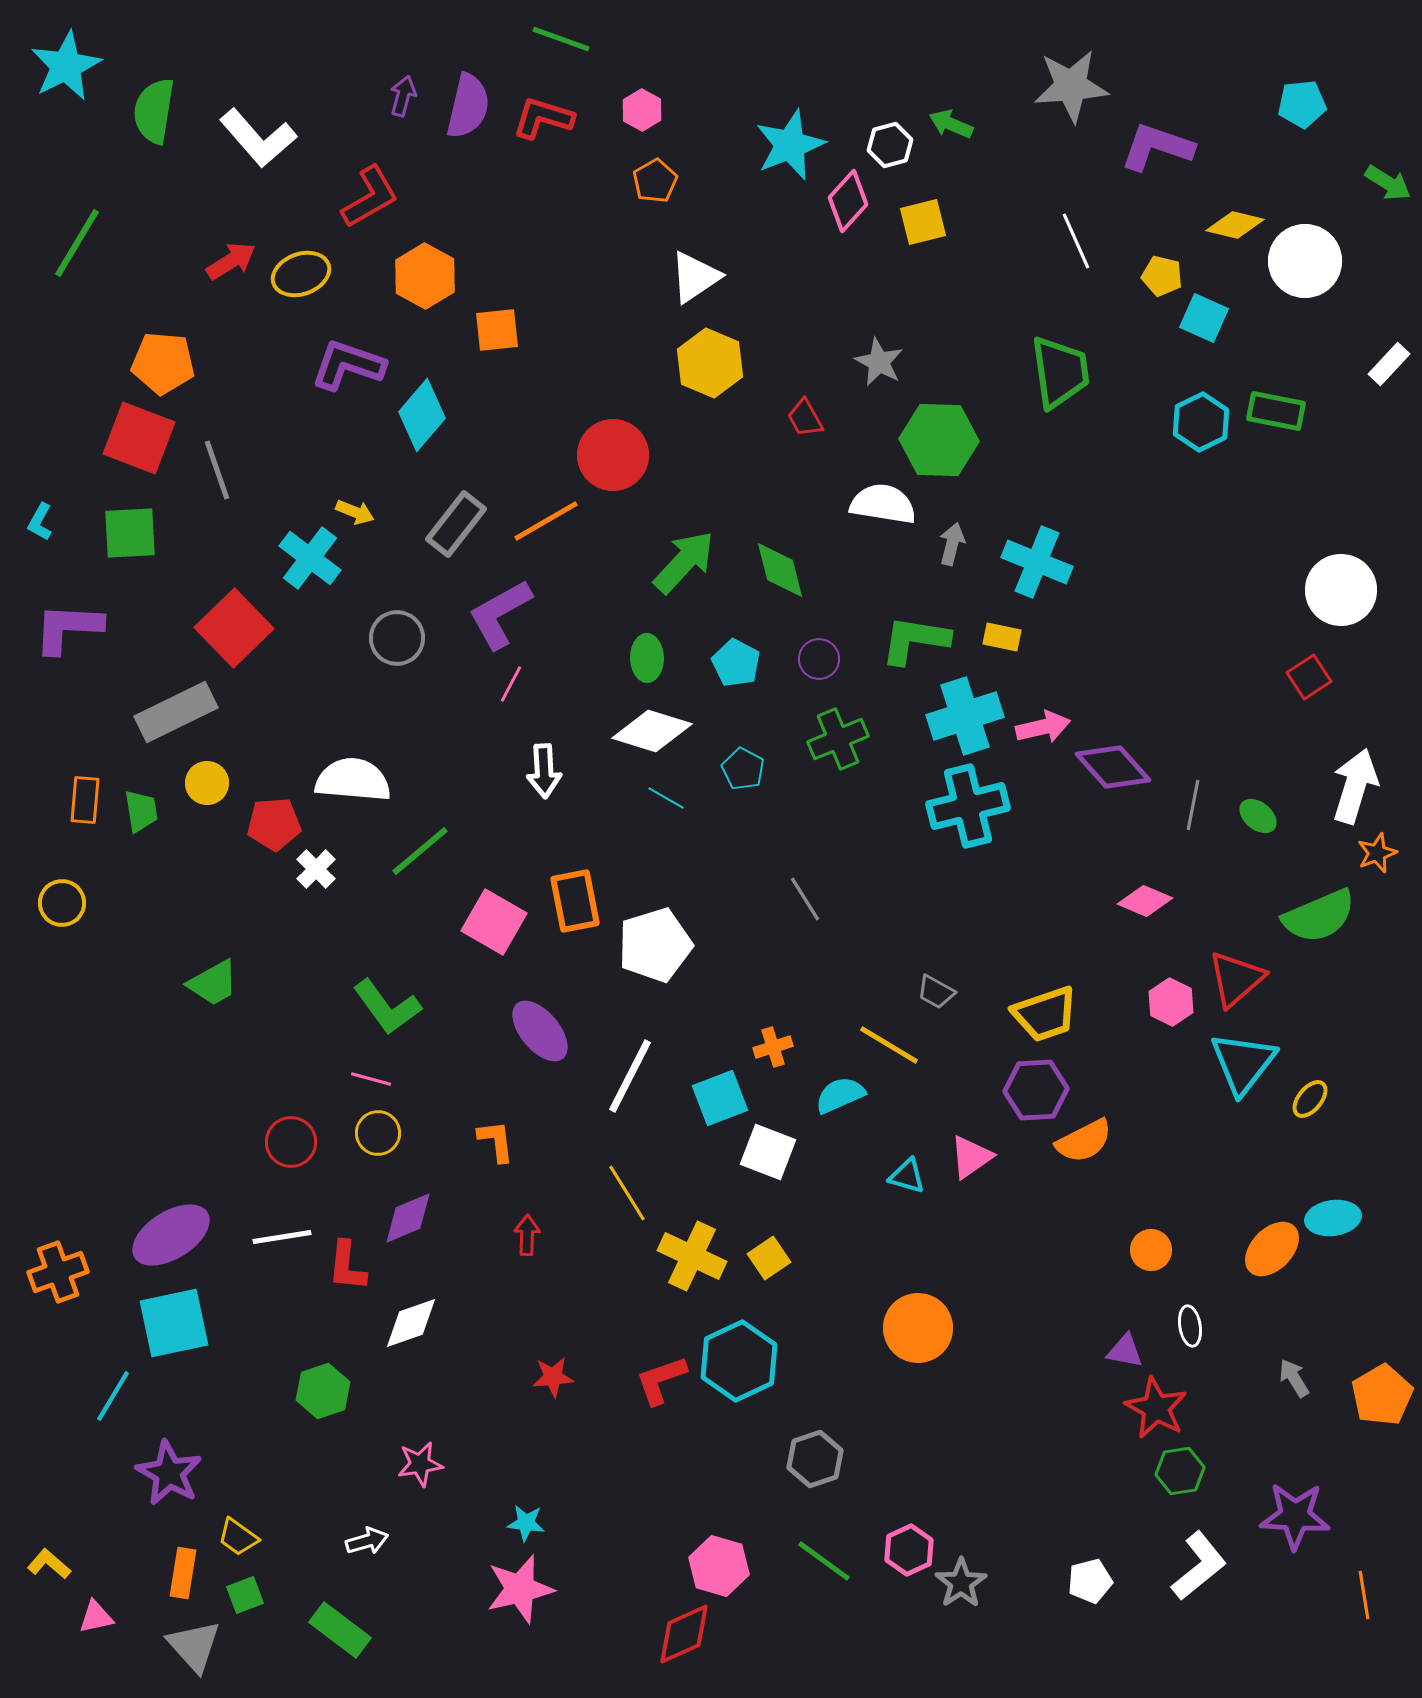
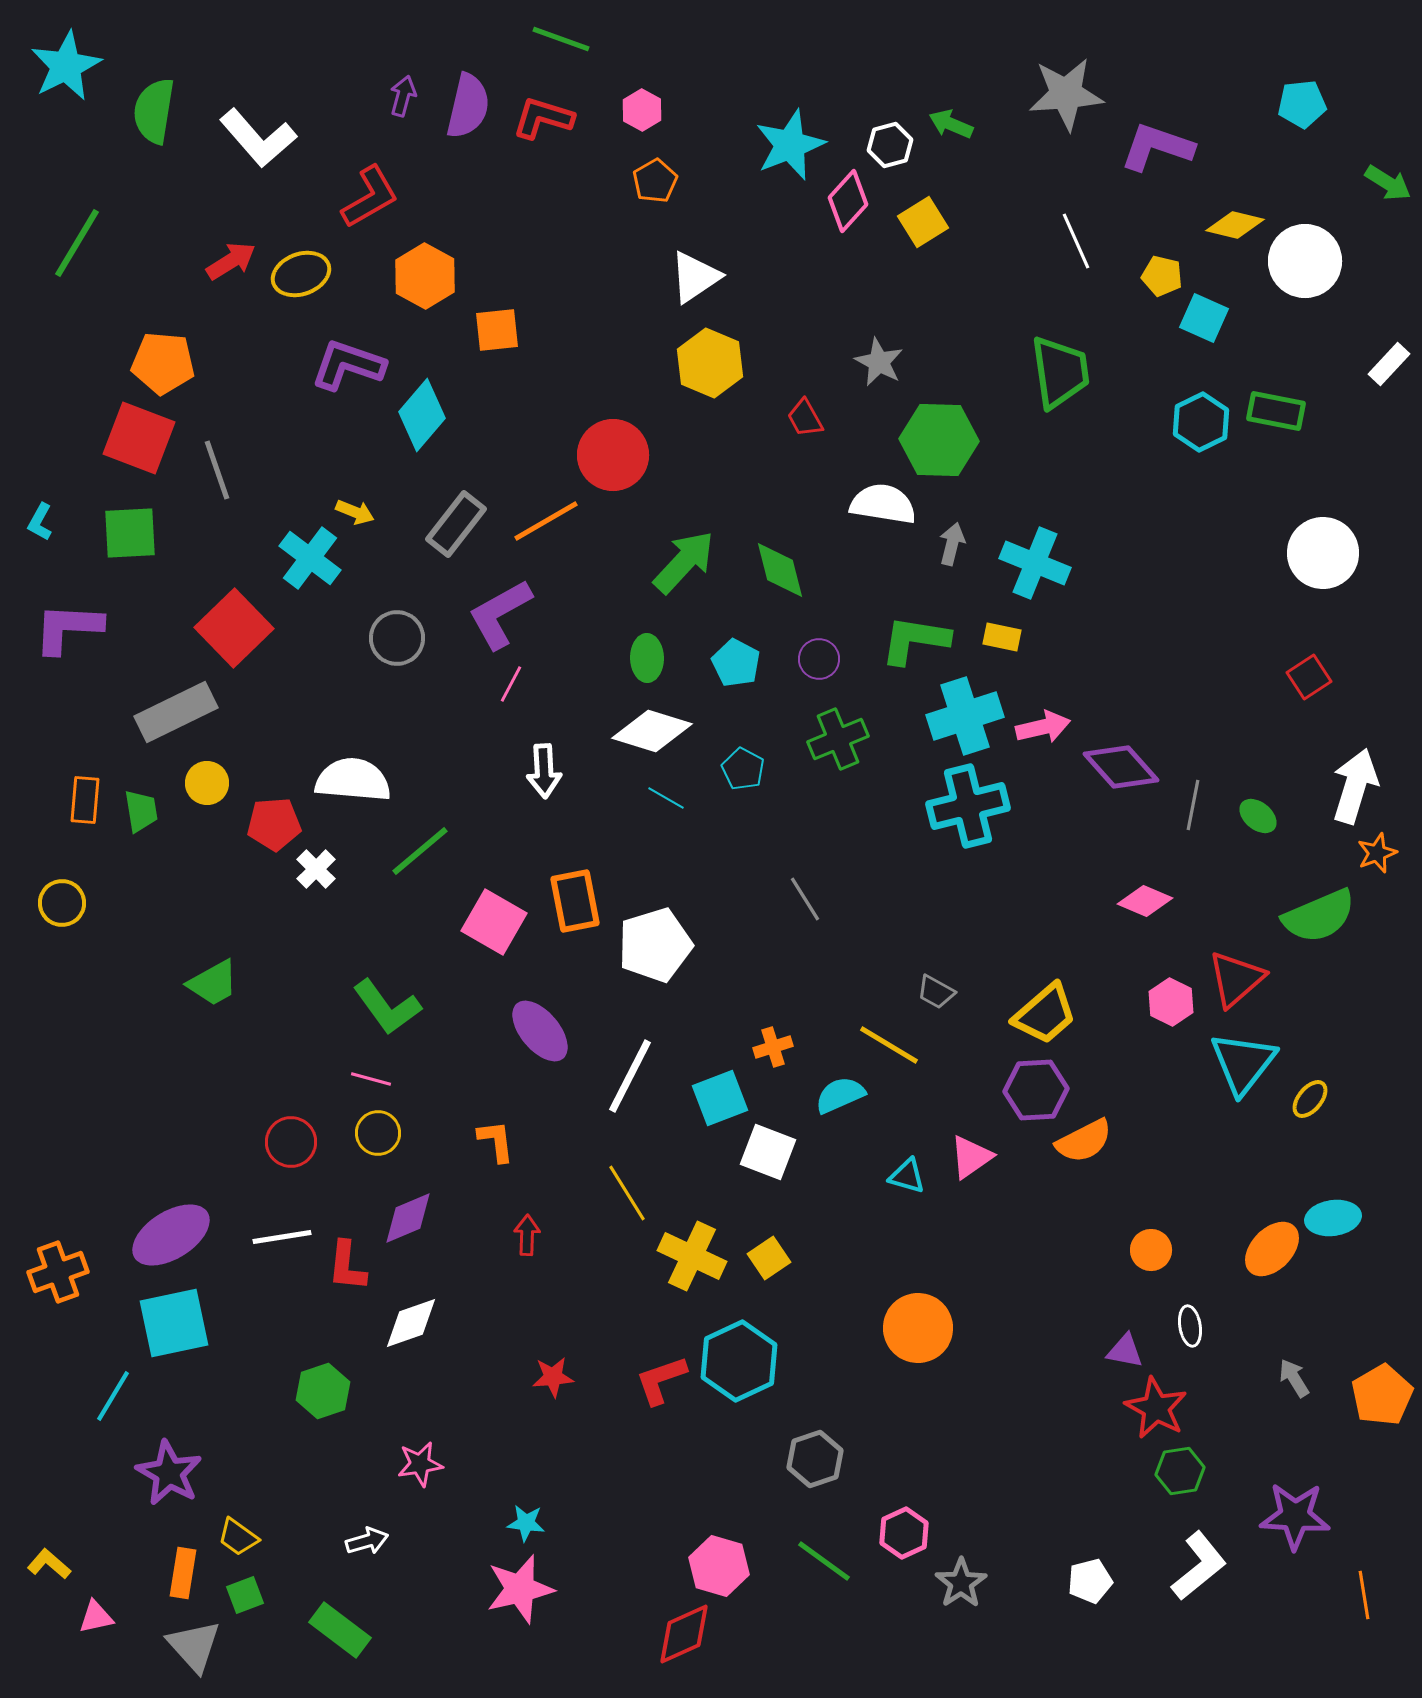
gray star at (1071, 86): moved 5 px left, 8 px down
yellow square at (923, 222): rotated 18 degrees counterclockwise
cyan cross at (1037, 562): moved 2 px left, 1 px down
white circle at (1341, 590): moved 18 px left, 37 px up
purple diamond at (1113, 767): moved 8 px right
yellow trapezoid at (1045, 1014): rotated 22 degrees counterclockwise
pink hexagon at (909, 1550): moved 5 px left, 17 px up
